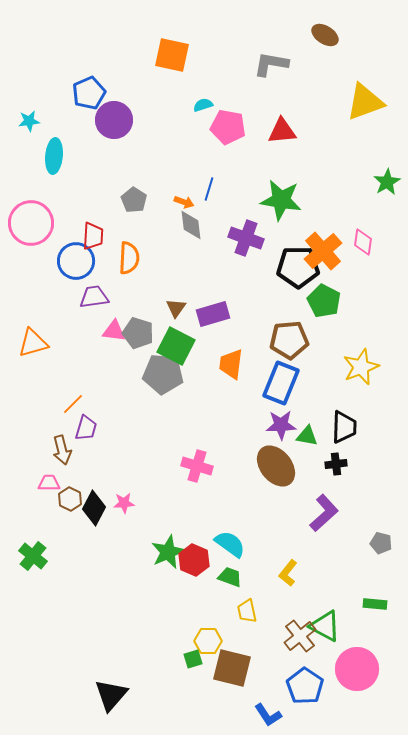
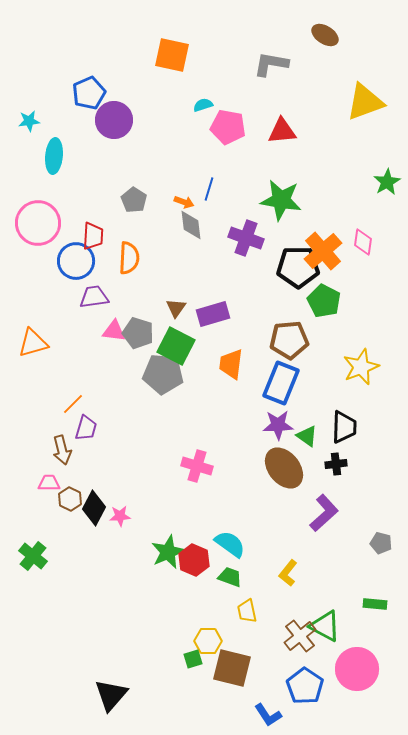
pink circle at (31, 223): moved 7 px right
purple star at (281, 425): moved 3 px left
green triangle at (307, 436): rotated 25 degrees clockwise
brown ellipse at (276, 466): moved 8 px right, 2 px down
pink star at (124, 503): moved 4 px left, 13 px down
